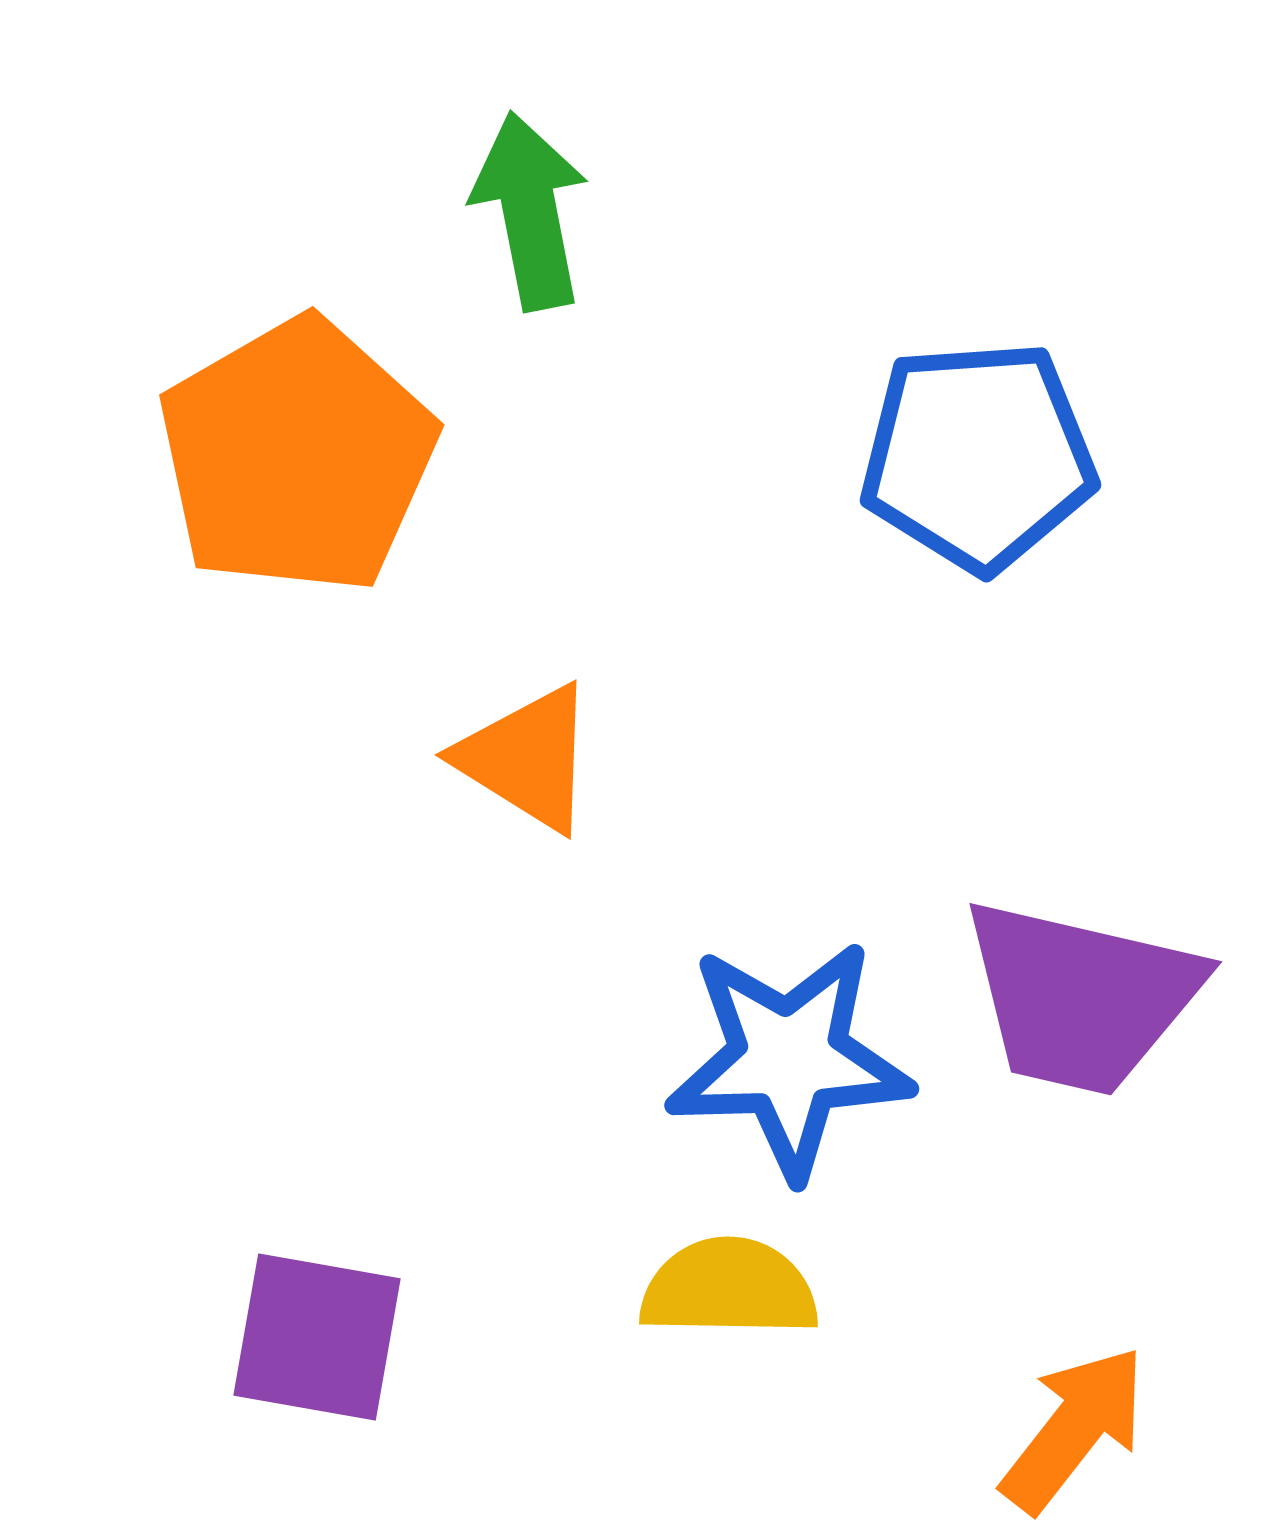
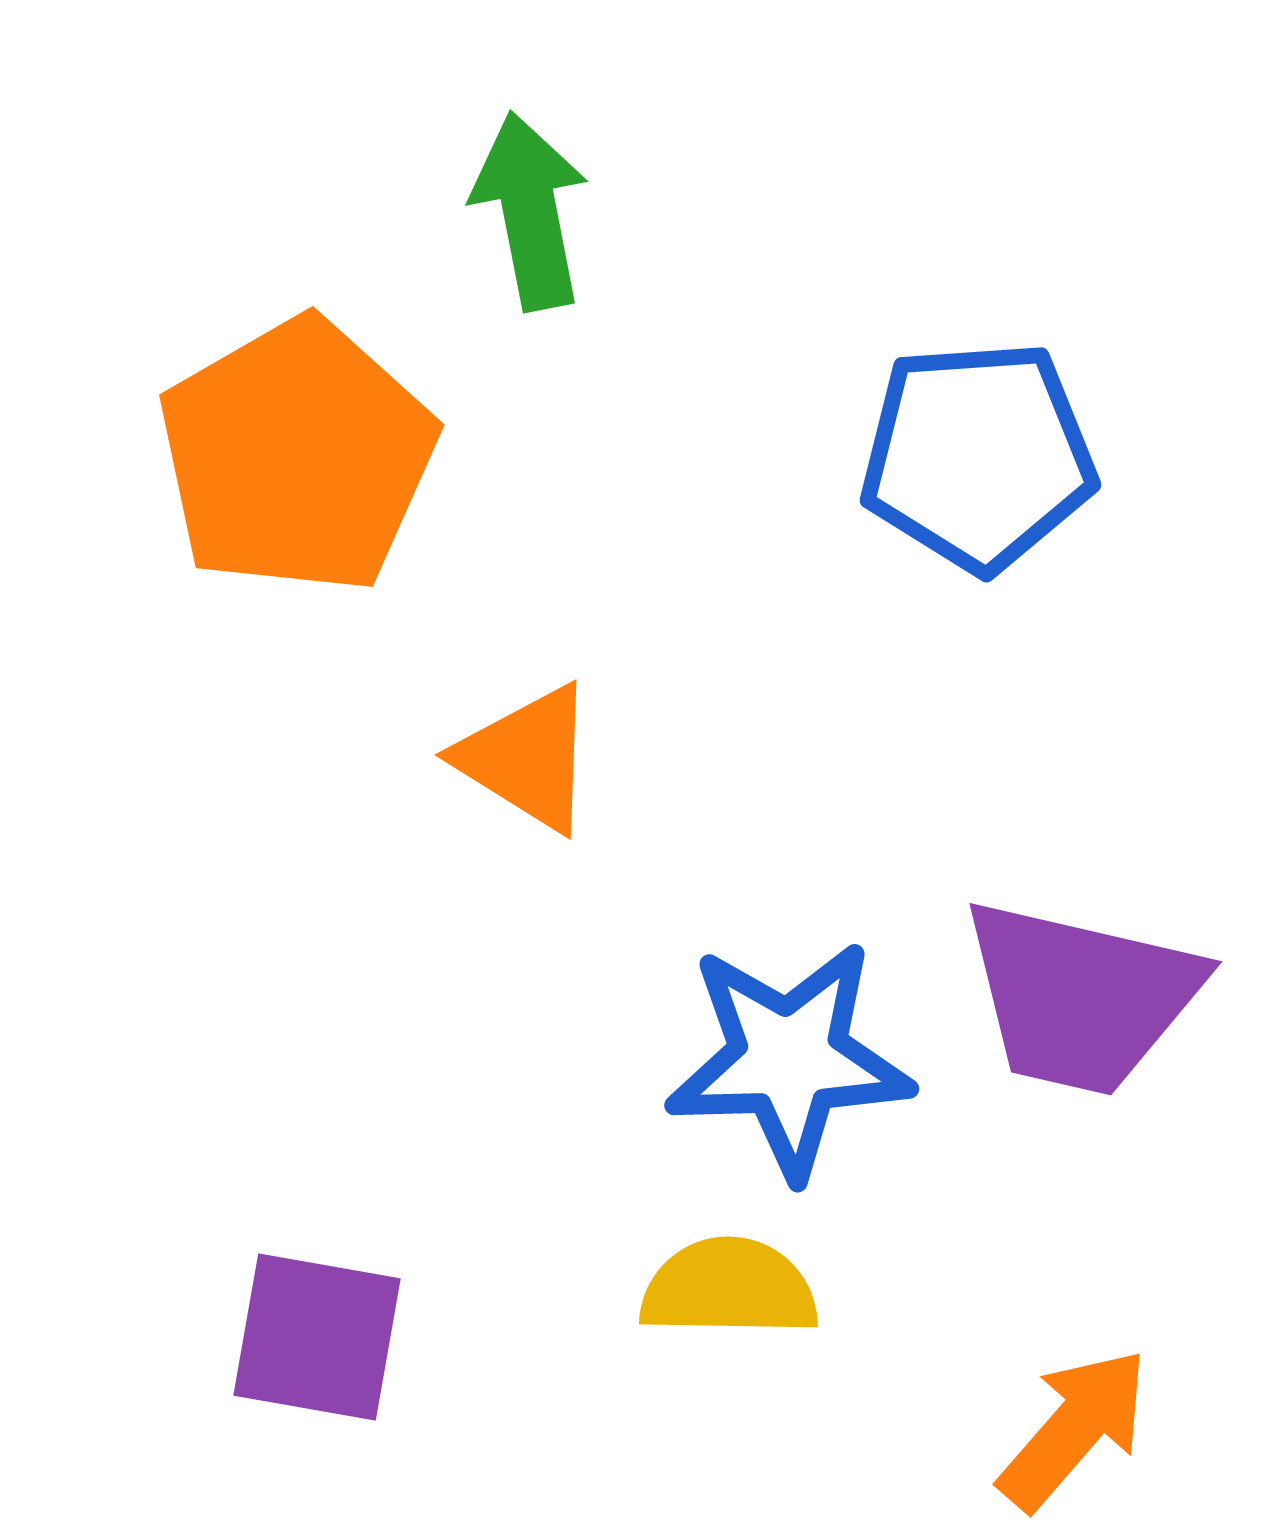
orange arrow: rotated 3 degrees clockwise
